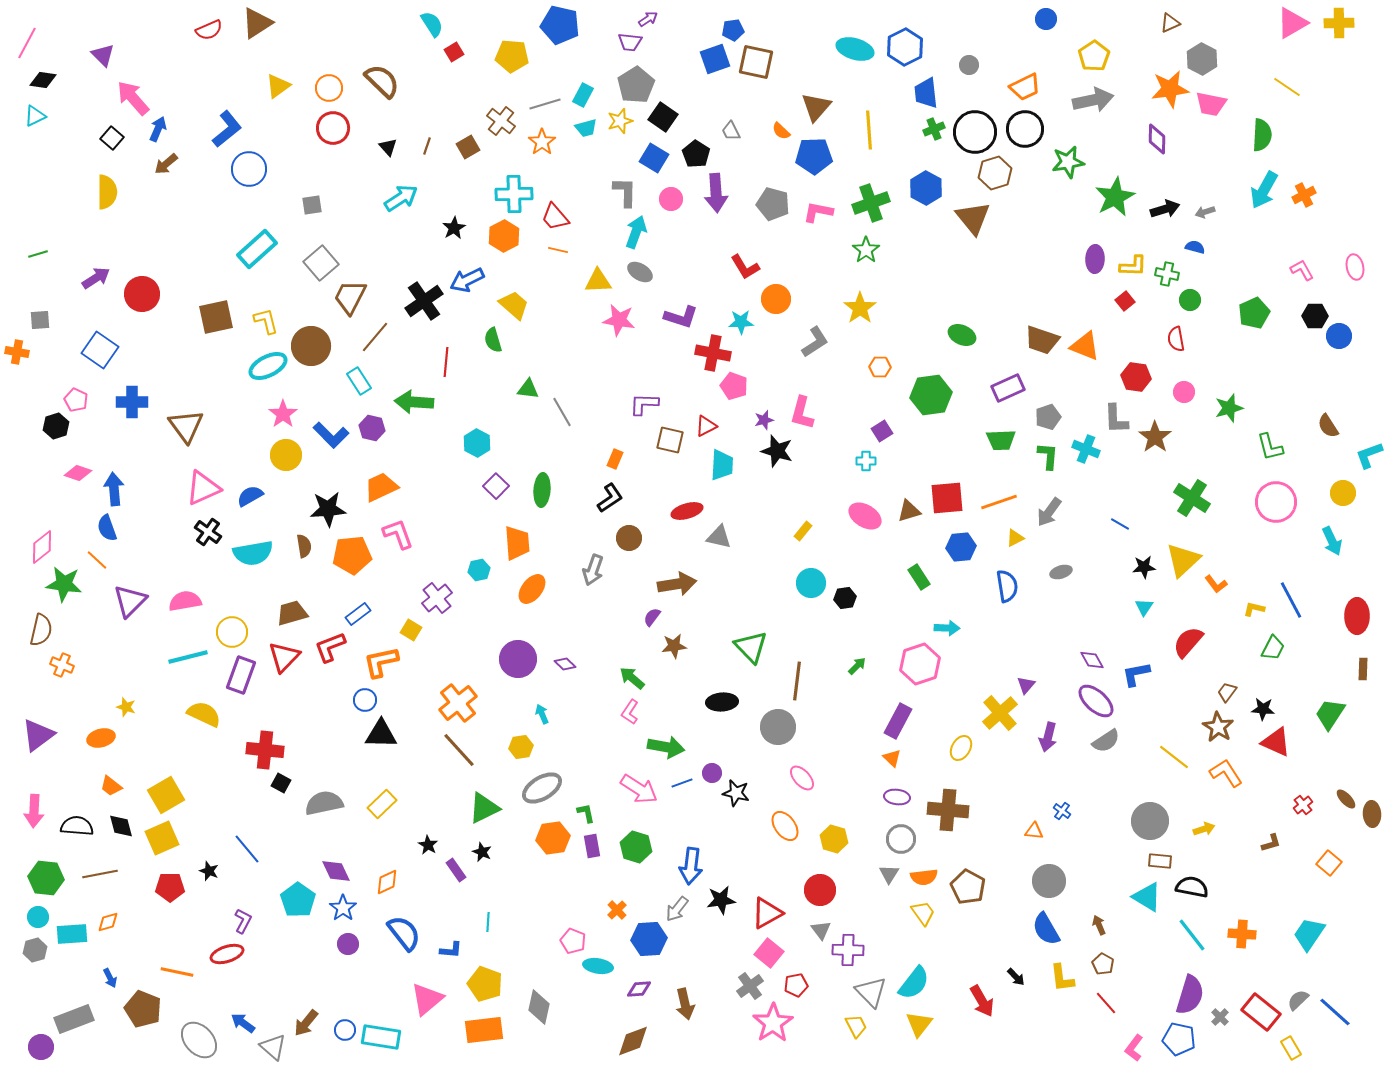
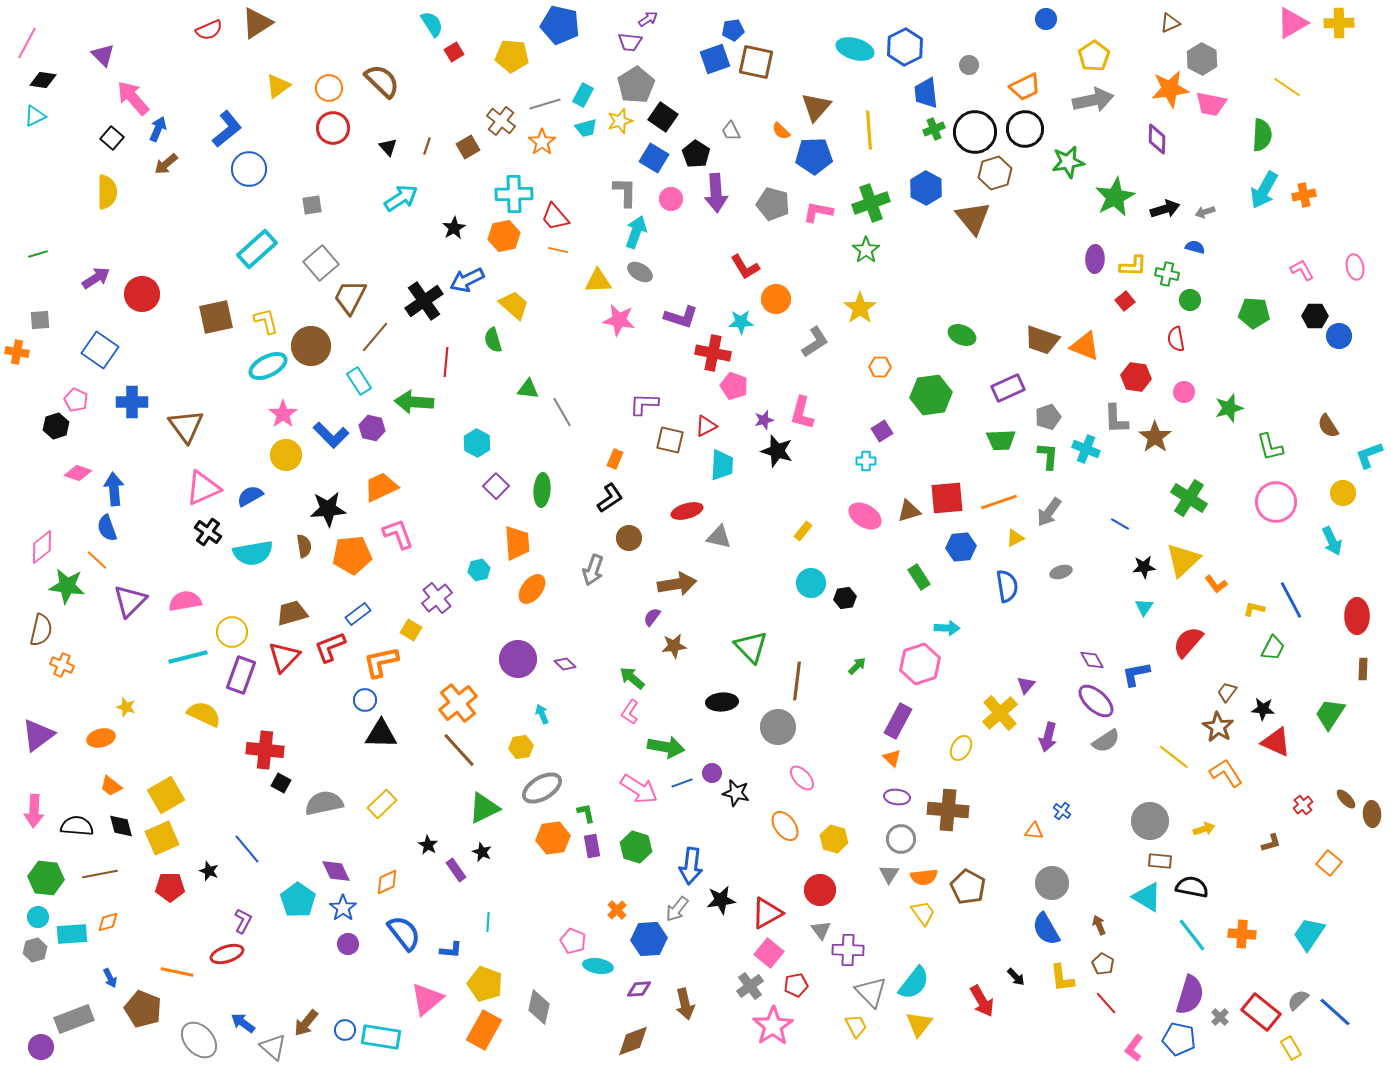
orange cross at (1304, 195): rotated 15 degrees clockwise
orange hexagon at (504, 236): rotated 16 degrees clockwise
green pentagon at (1254, 313): rotated 28 degrees clockwise
green cross at (1192, 498): moved 3 px left
green star at (64, 584): moved 3 px right, 2 px down
gray circle at (1049, 881): moved 3 px right, 2 px down
pink star at (773, 1023): moved 3 px down
orange rectangle at (484, 1030): rotated 54 degrees counterclockwise
